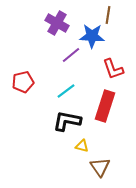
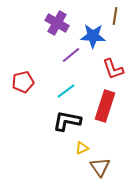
brown line: moved 7 px right, 1 px down
blue star: moved 1 px right
yellow triangle: moved 2 px down; rotated 40 degrees counterclockwise
